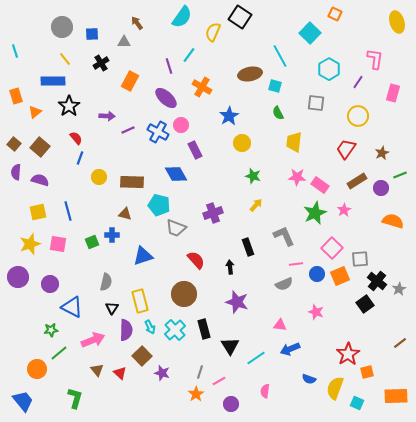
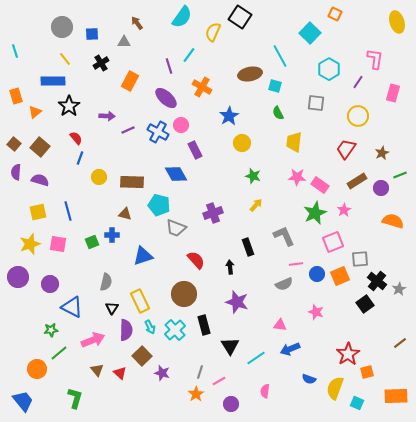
pink square at (332, 248): moved 1 px right, 6 px up; rotated 25 degrees clockwise
yellow rectangle at (140, 301): rotated 10 degrees counterclockwise
black rectangle at (204, 329): moved 4 px up
